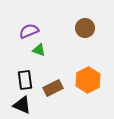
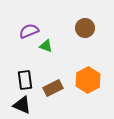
green triangle: moved 7 px right, 4 px up
